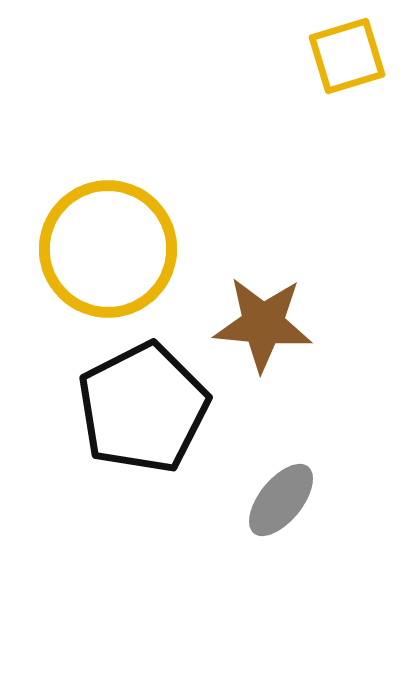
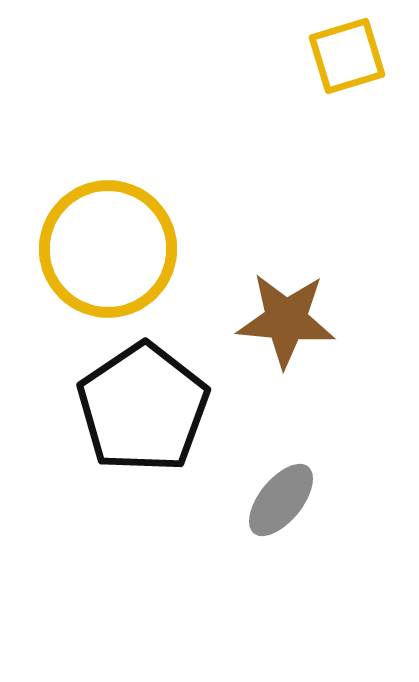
brown star: moved 23 px right, 4 px up
black pentagon: rotated 7 degrees counterclockwise
